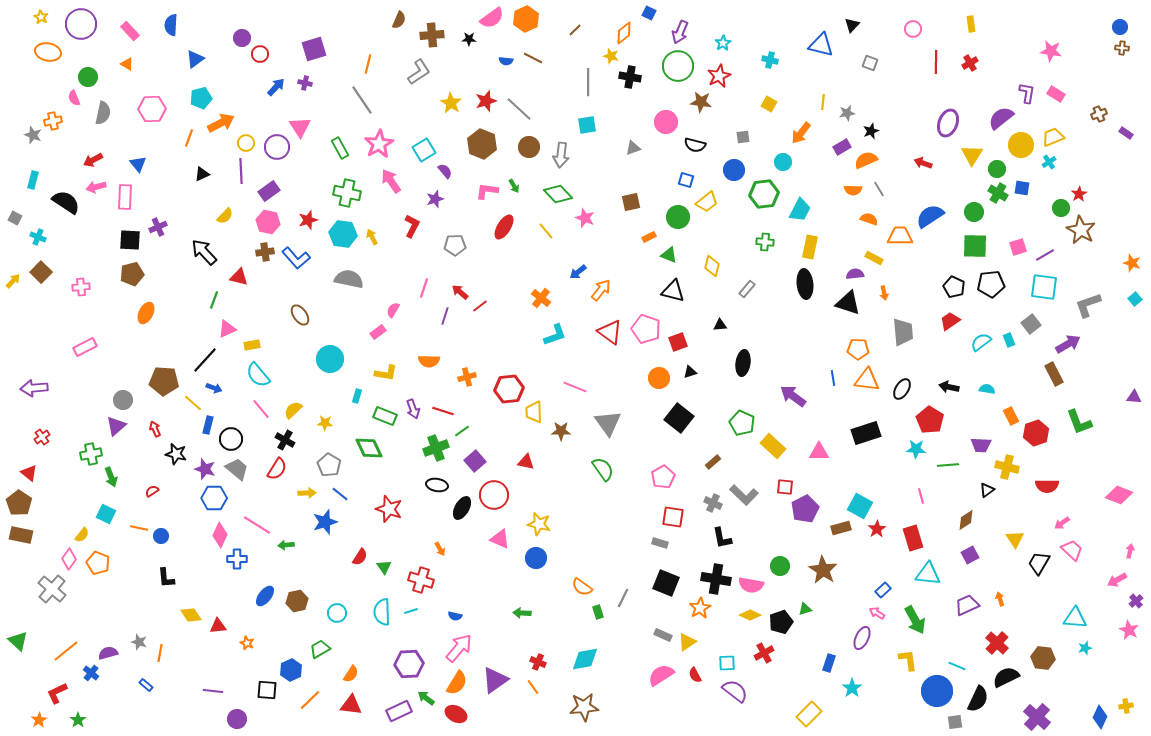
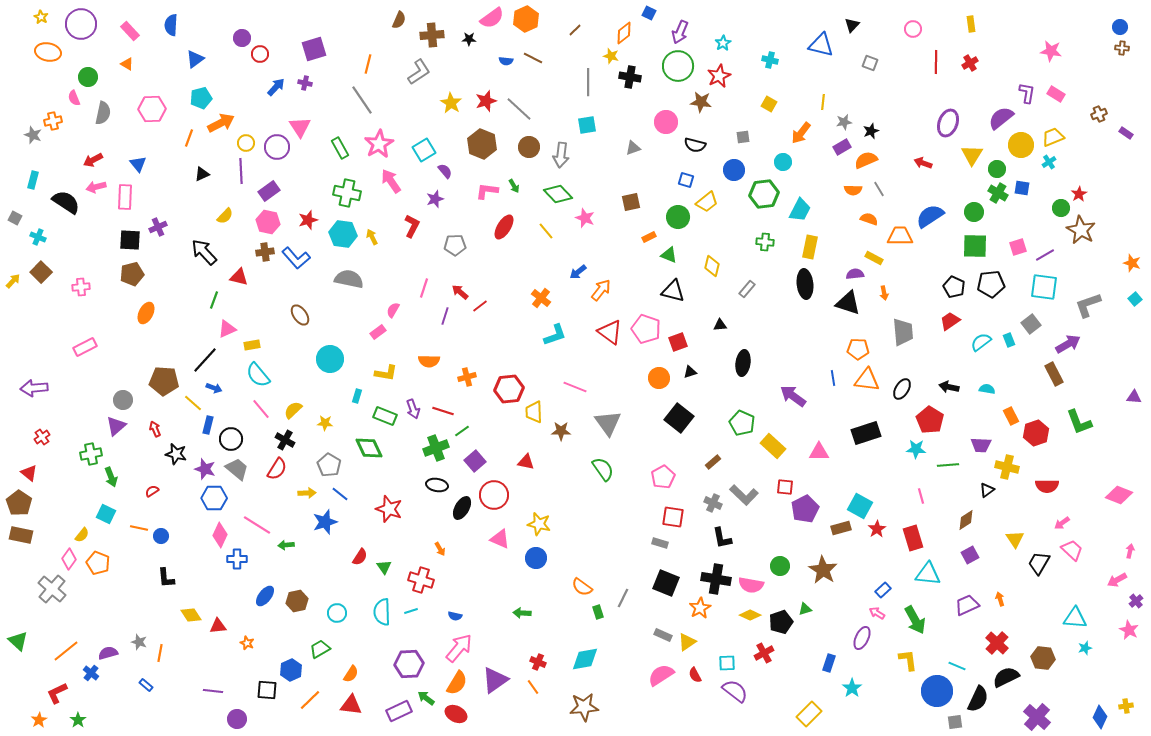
gray star at (847, 113): moved 3 px left, 9 px down
